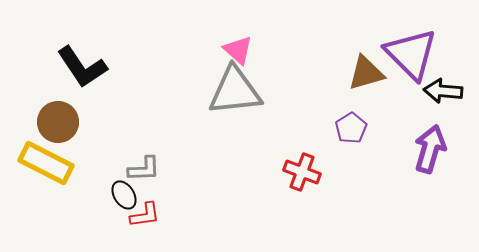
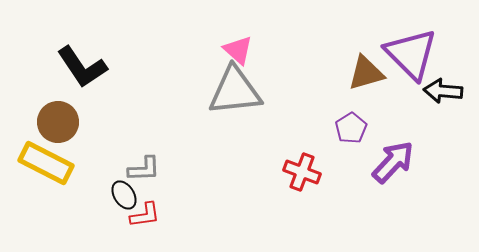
purple arrow: moved 37 px left, 13 px down; rotated 27 degrees clockwise
